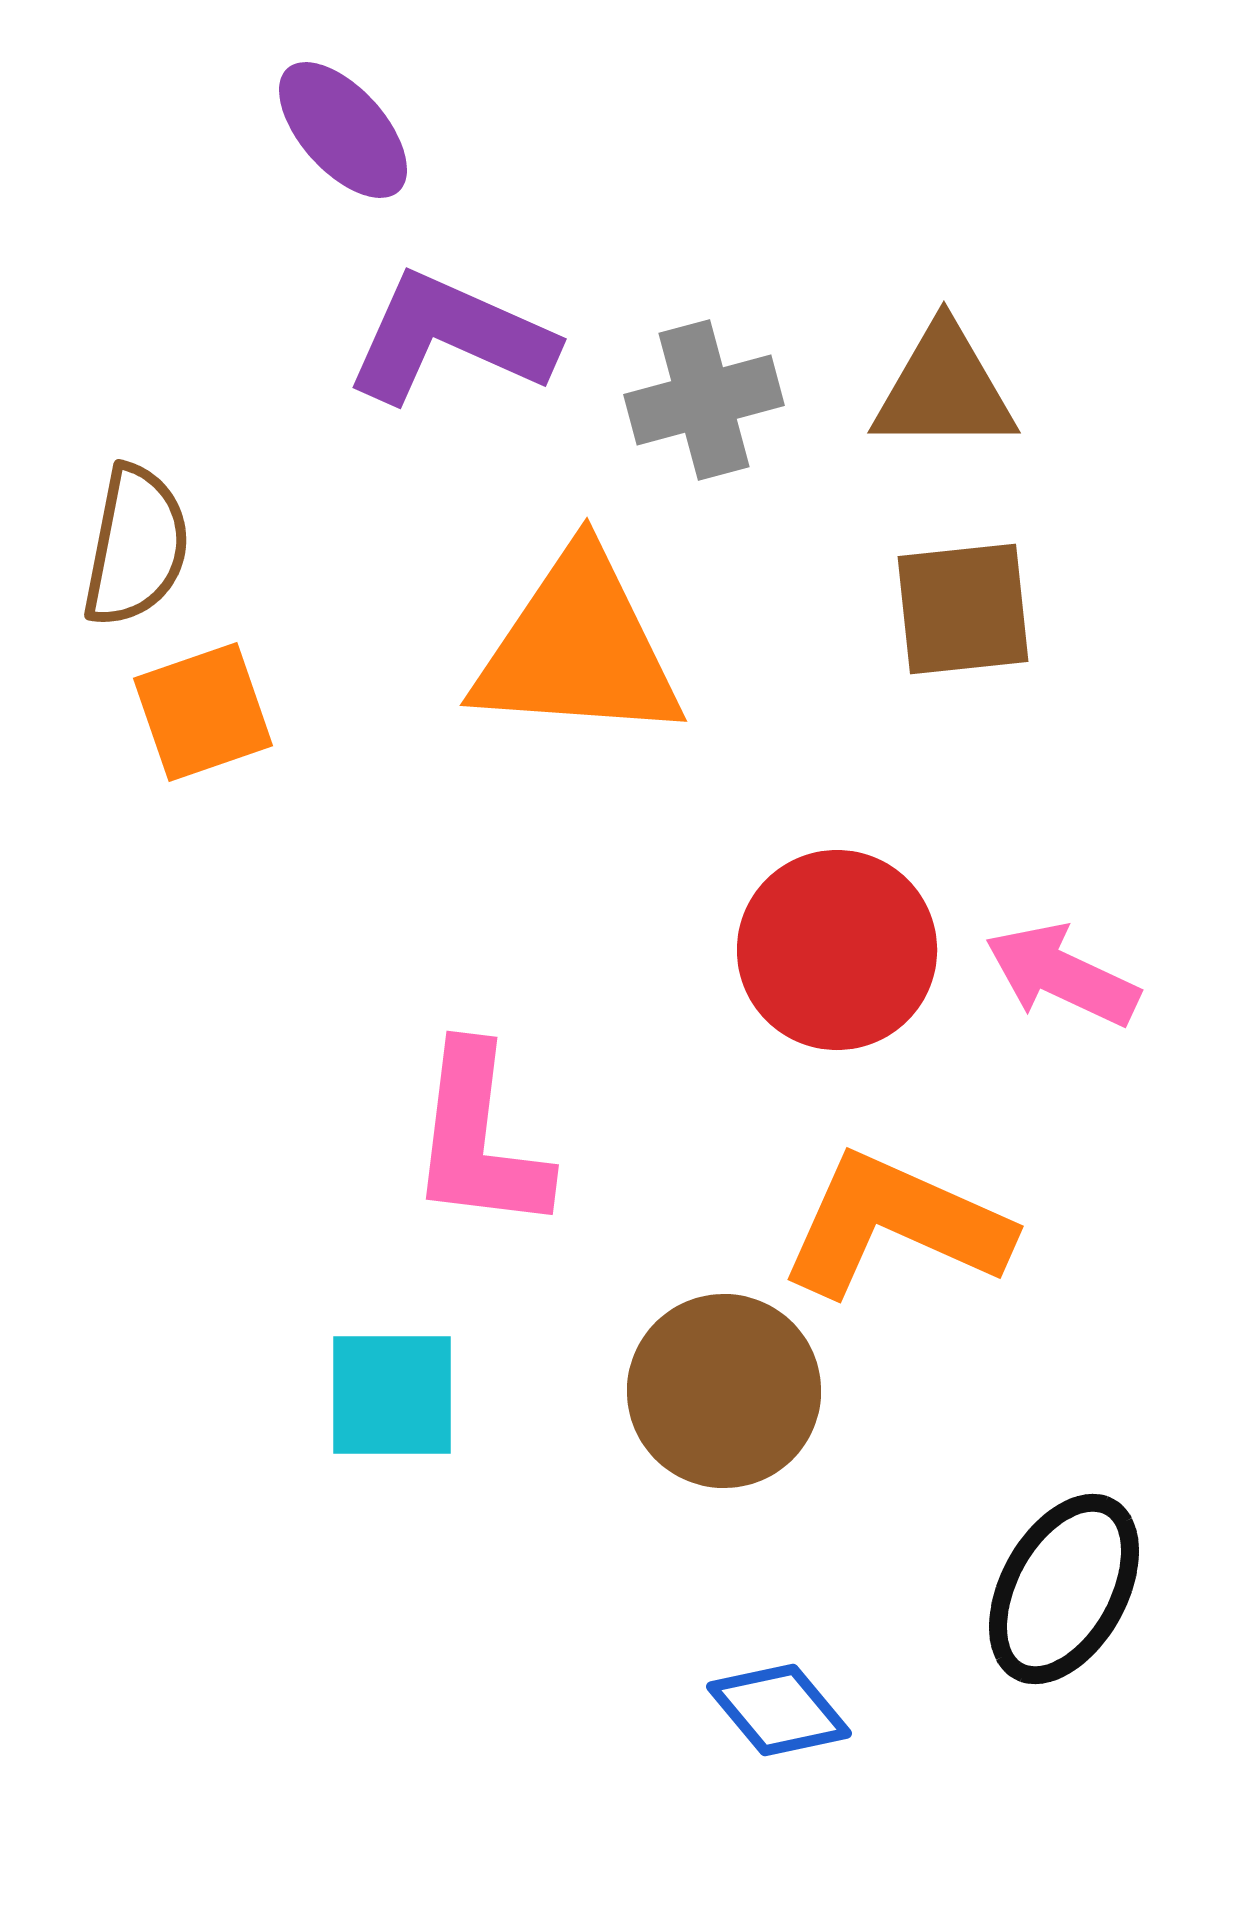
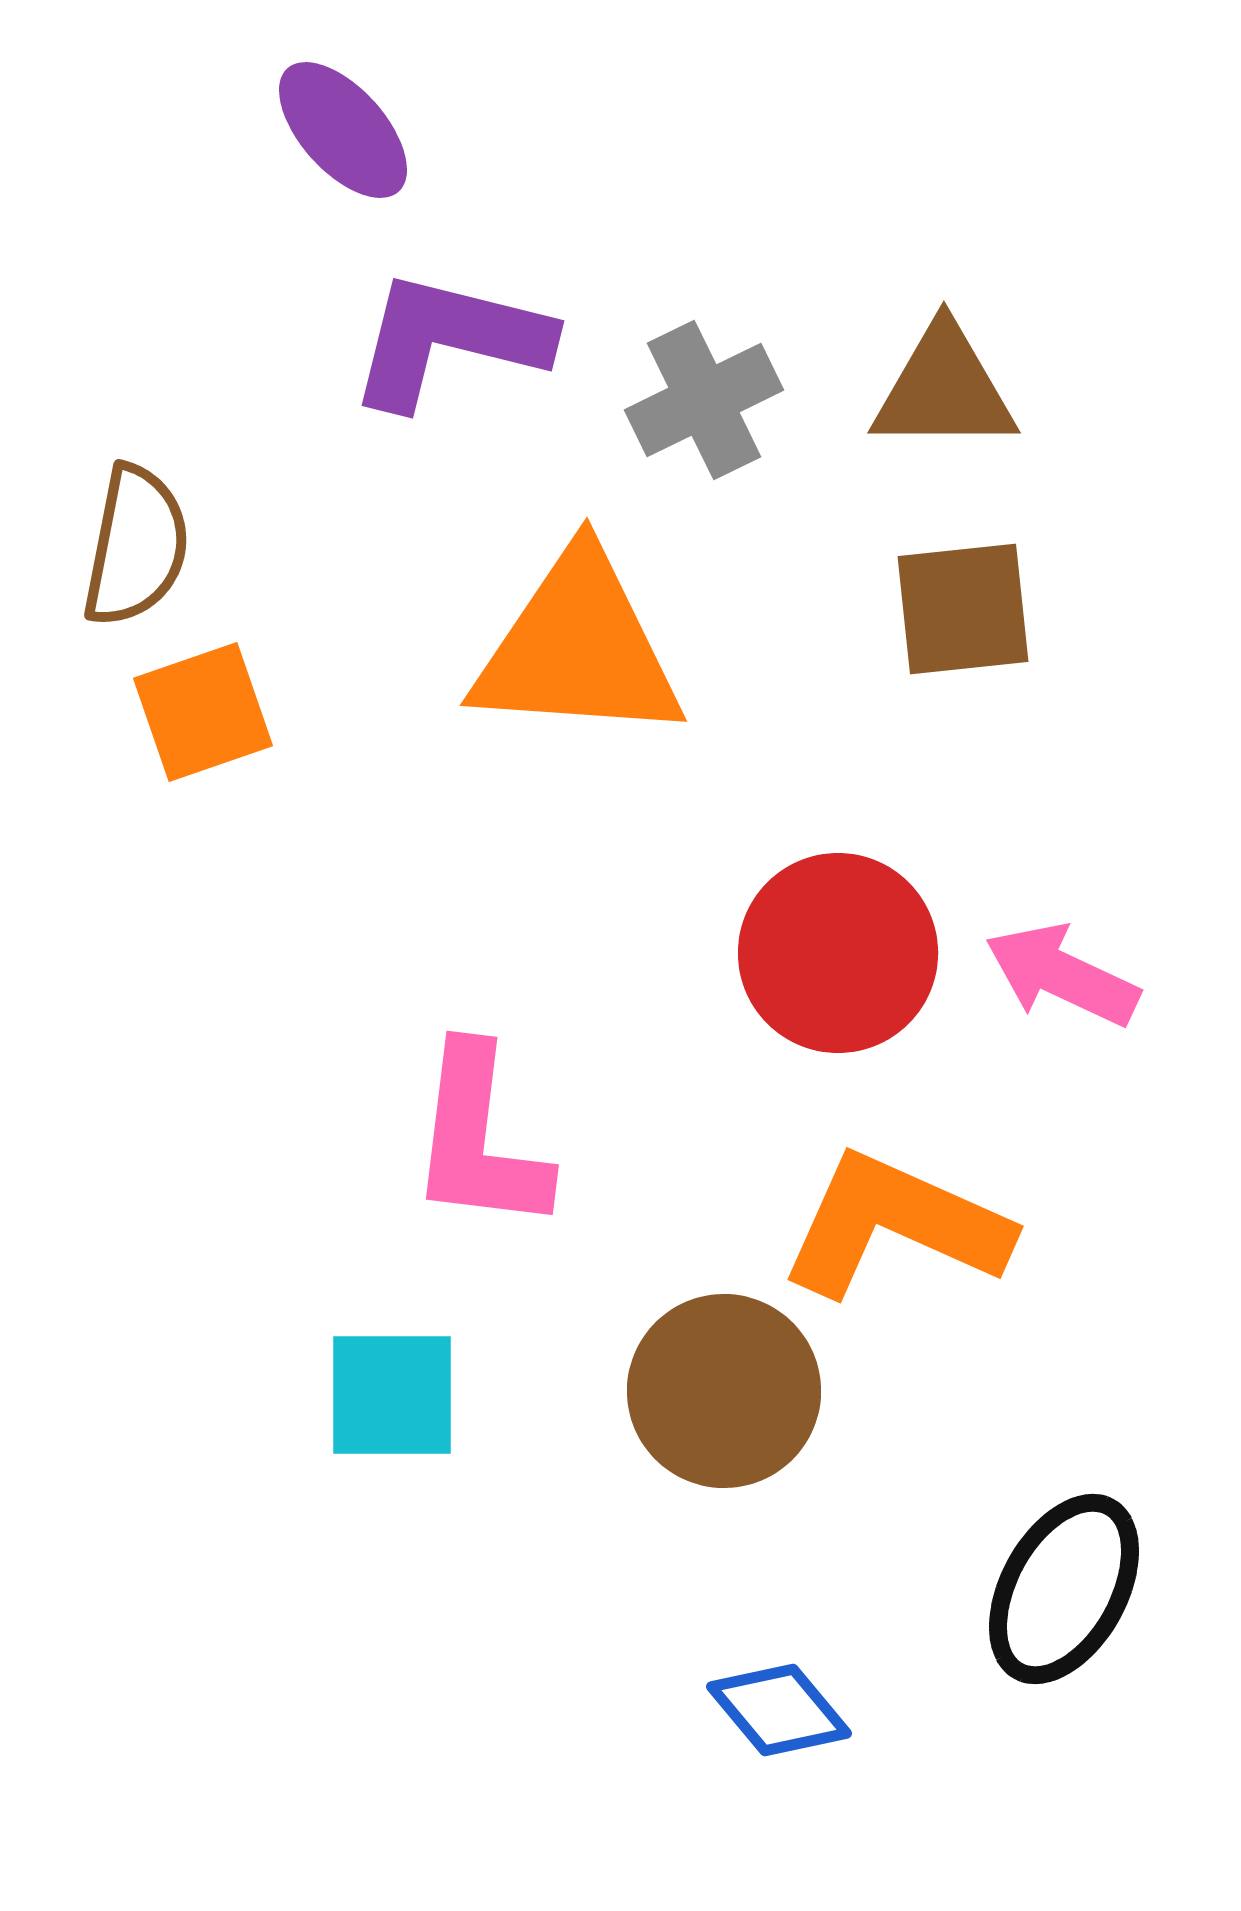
purple L-shape: moved 1 px left, 2 px down; rotated 10 degrees counterclockwise
gray cross: rotated 11 degrees counterclockwise
red circle: moved 1 px right, 3 px down
